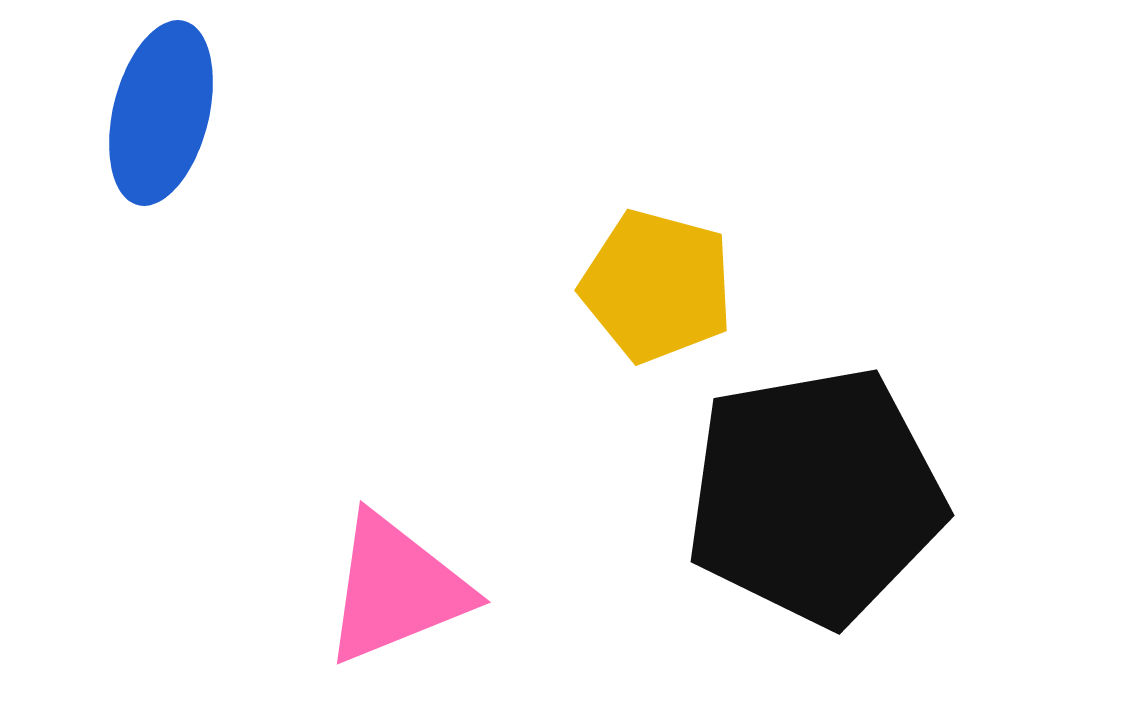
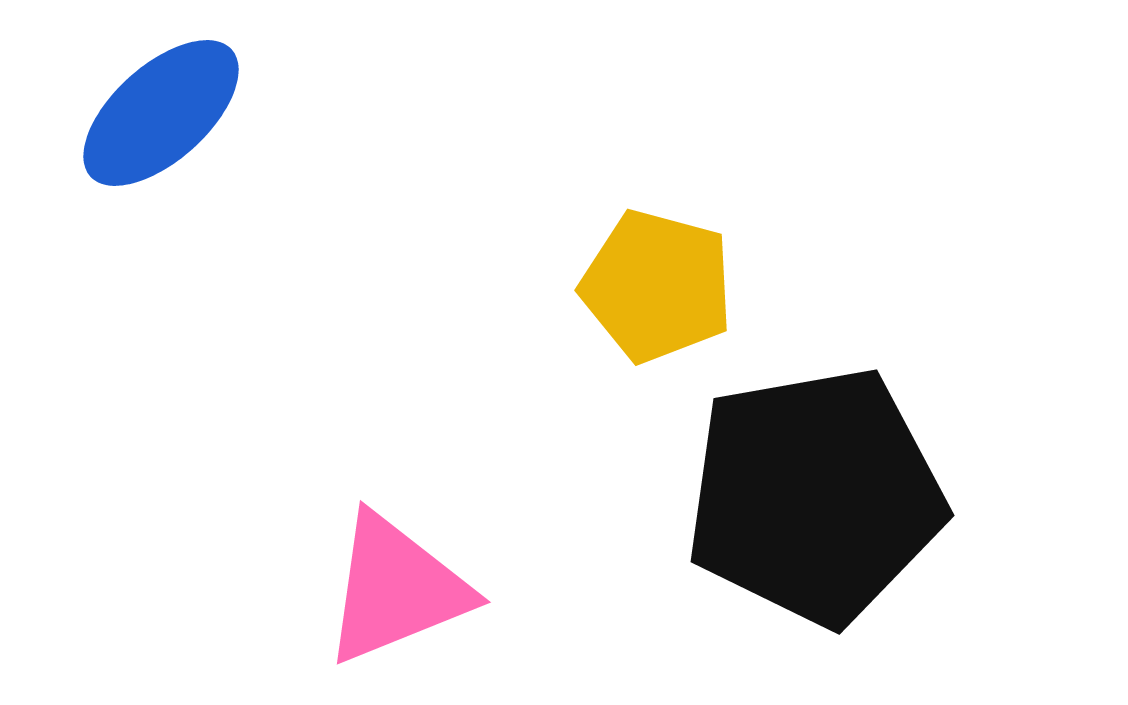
blue ellipse: rotated 34 degrees clockwise
